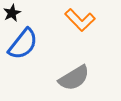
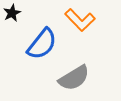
blue semicircle: moved 19 px right
